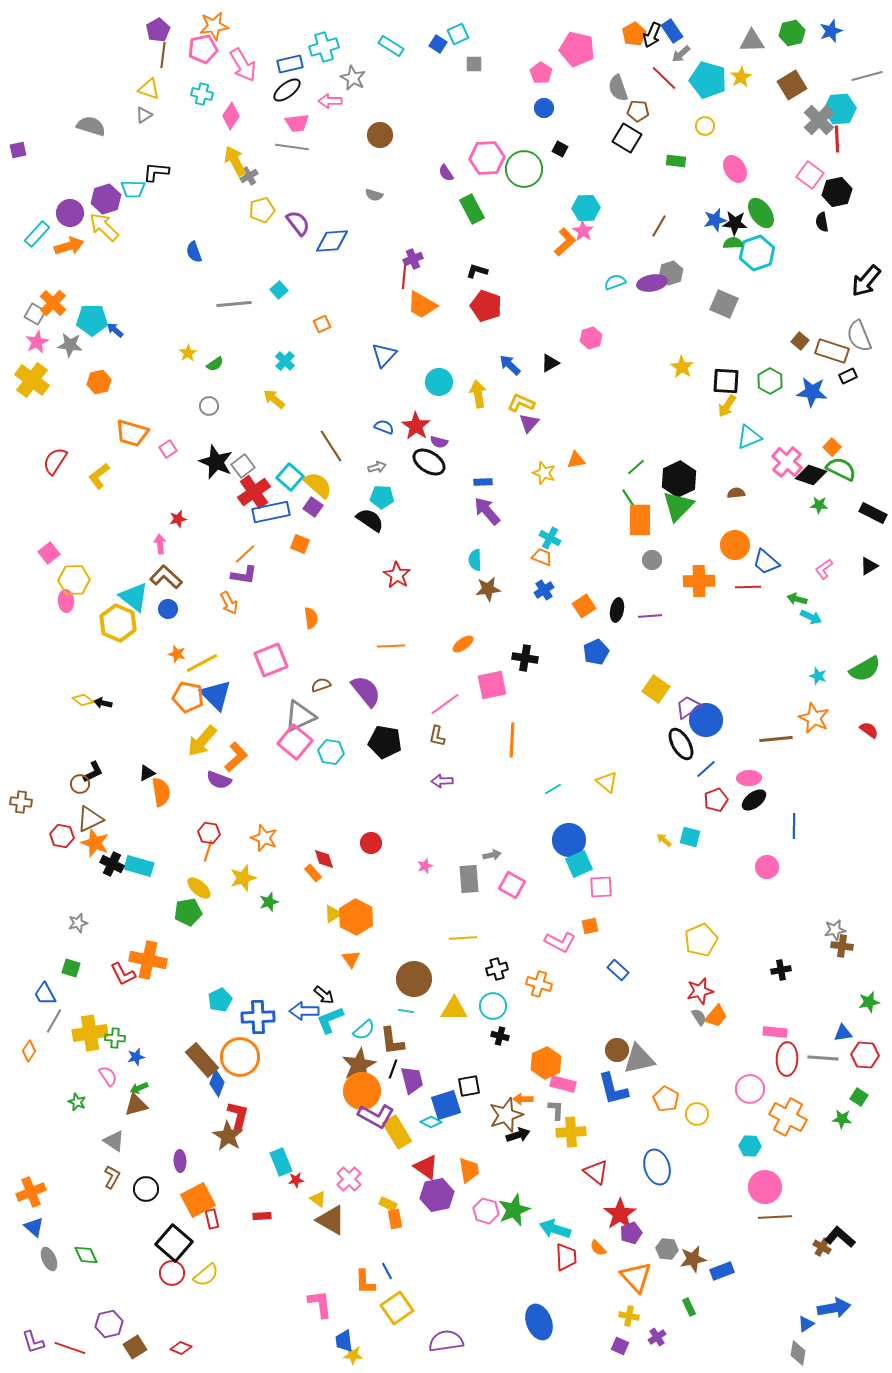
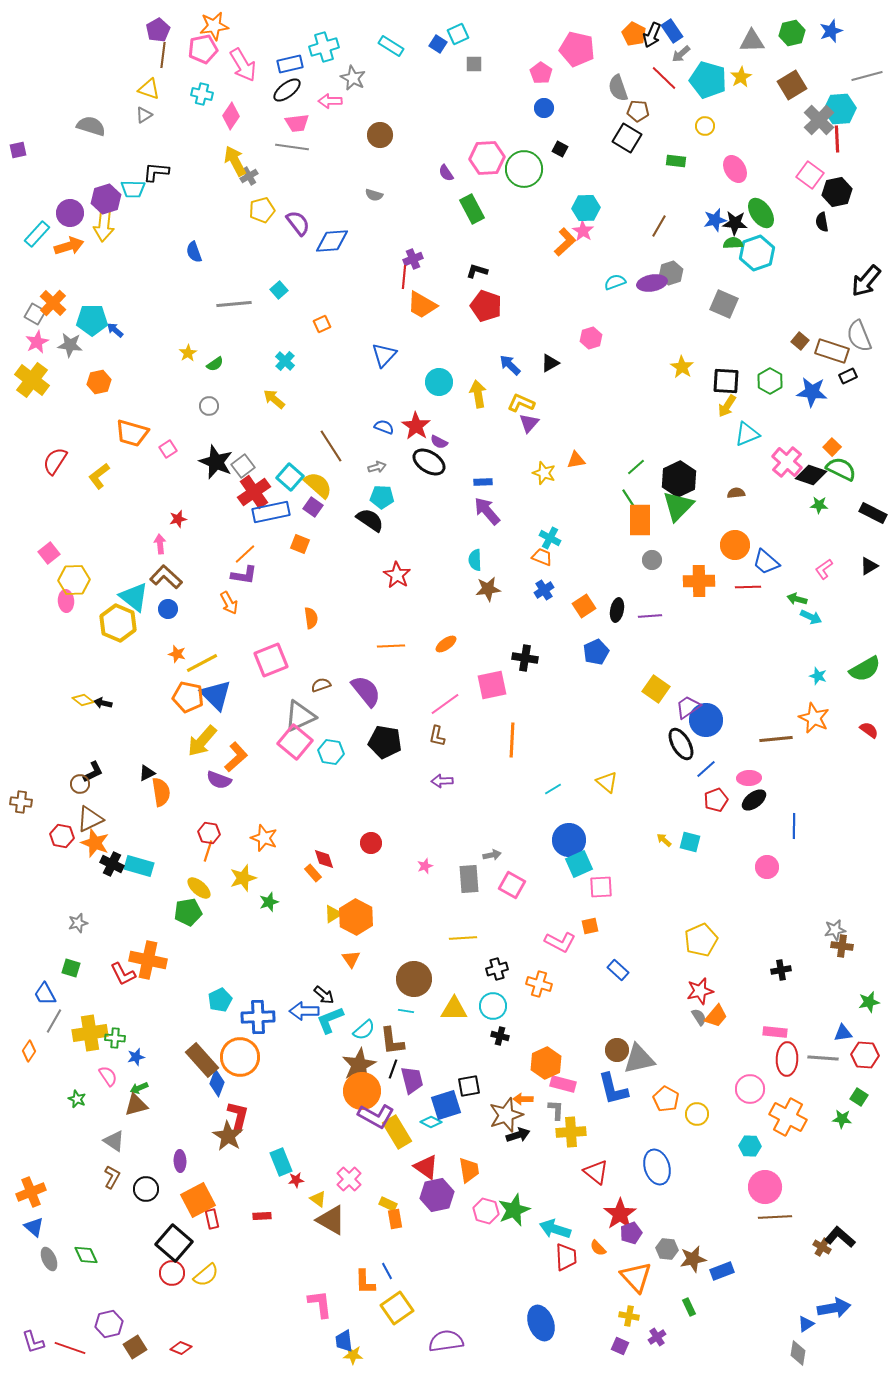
orange pentagon at (634, 34): rotated 15 degrees counterclockwise
yellow arrow at (104, 227): moved 2 px up; rotated 128 degrees counterclockwise
cyan triangle at (749, 437): moved 2 px left, 3 px up
purple semicircle at (439, 442): rotated 12 degrees clockwise
orange ellipse at (463, 644): moved 17 px left
cyan square at (690, 837): moved 5 px down
green star at (77, 1102): moved 3 px up
blue ellipse at (539, 1322): moved 2 px right, 1 px down
